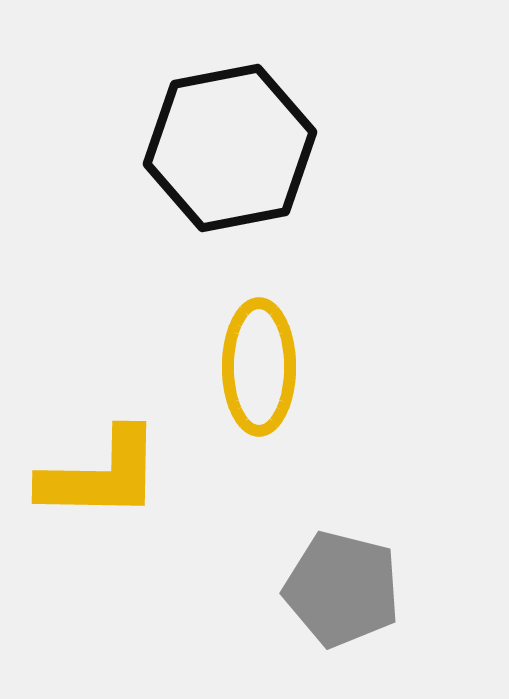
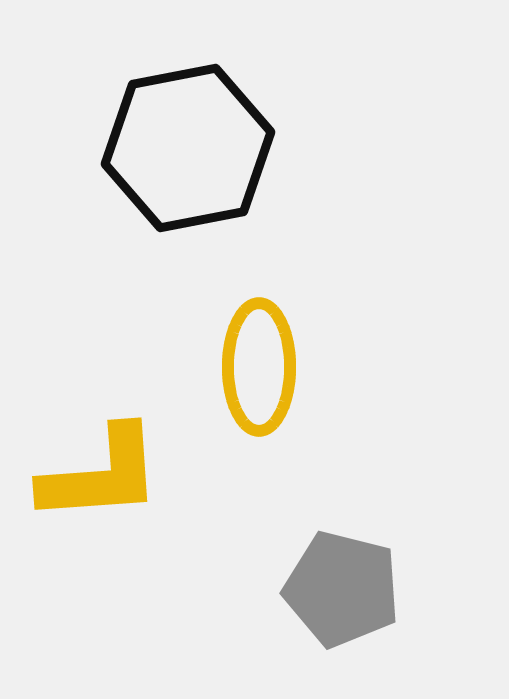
black hexagon: moved 42 px left
yellow L-shape: rotated 5 degrees counterclockwise
